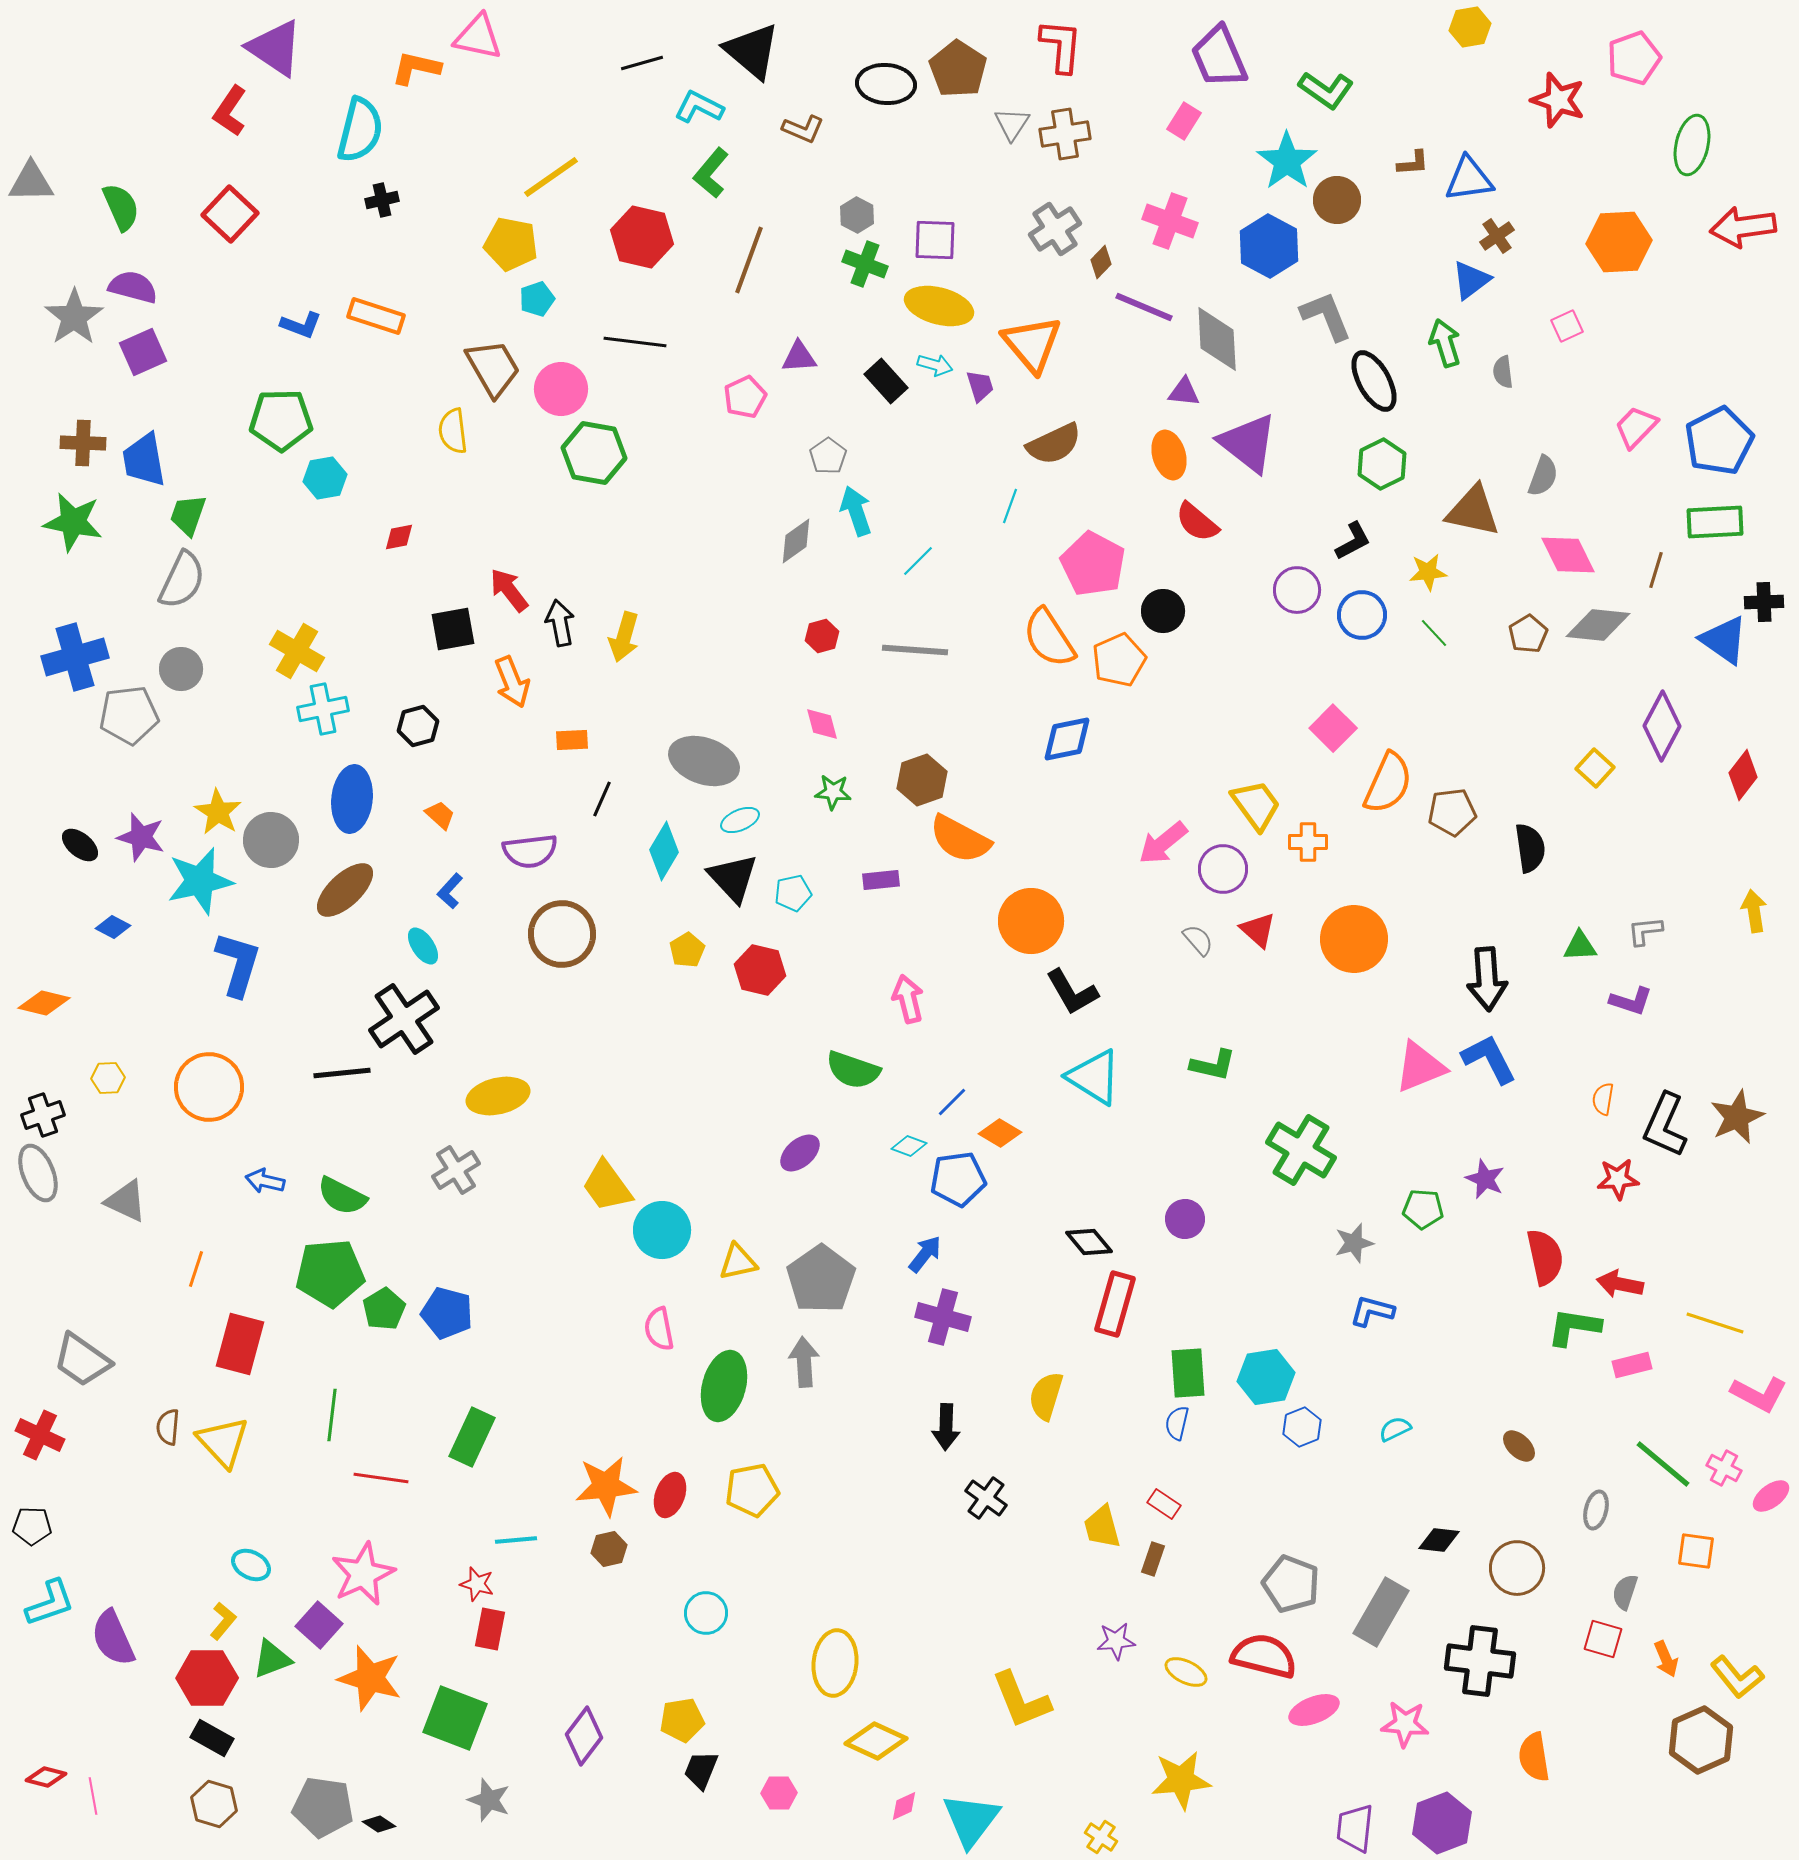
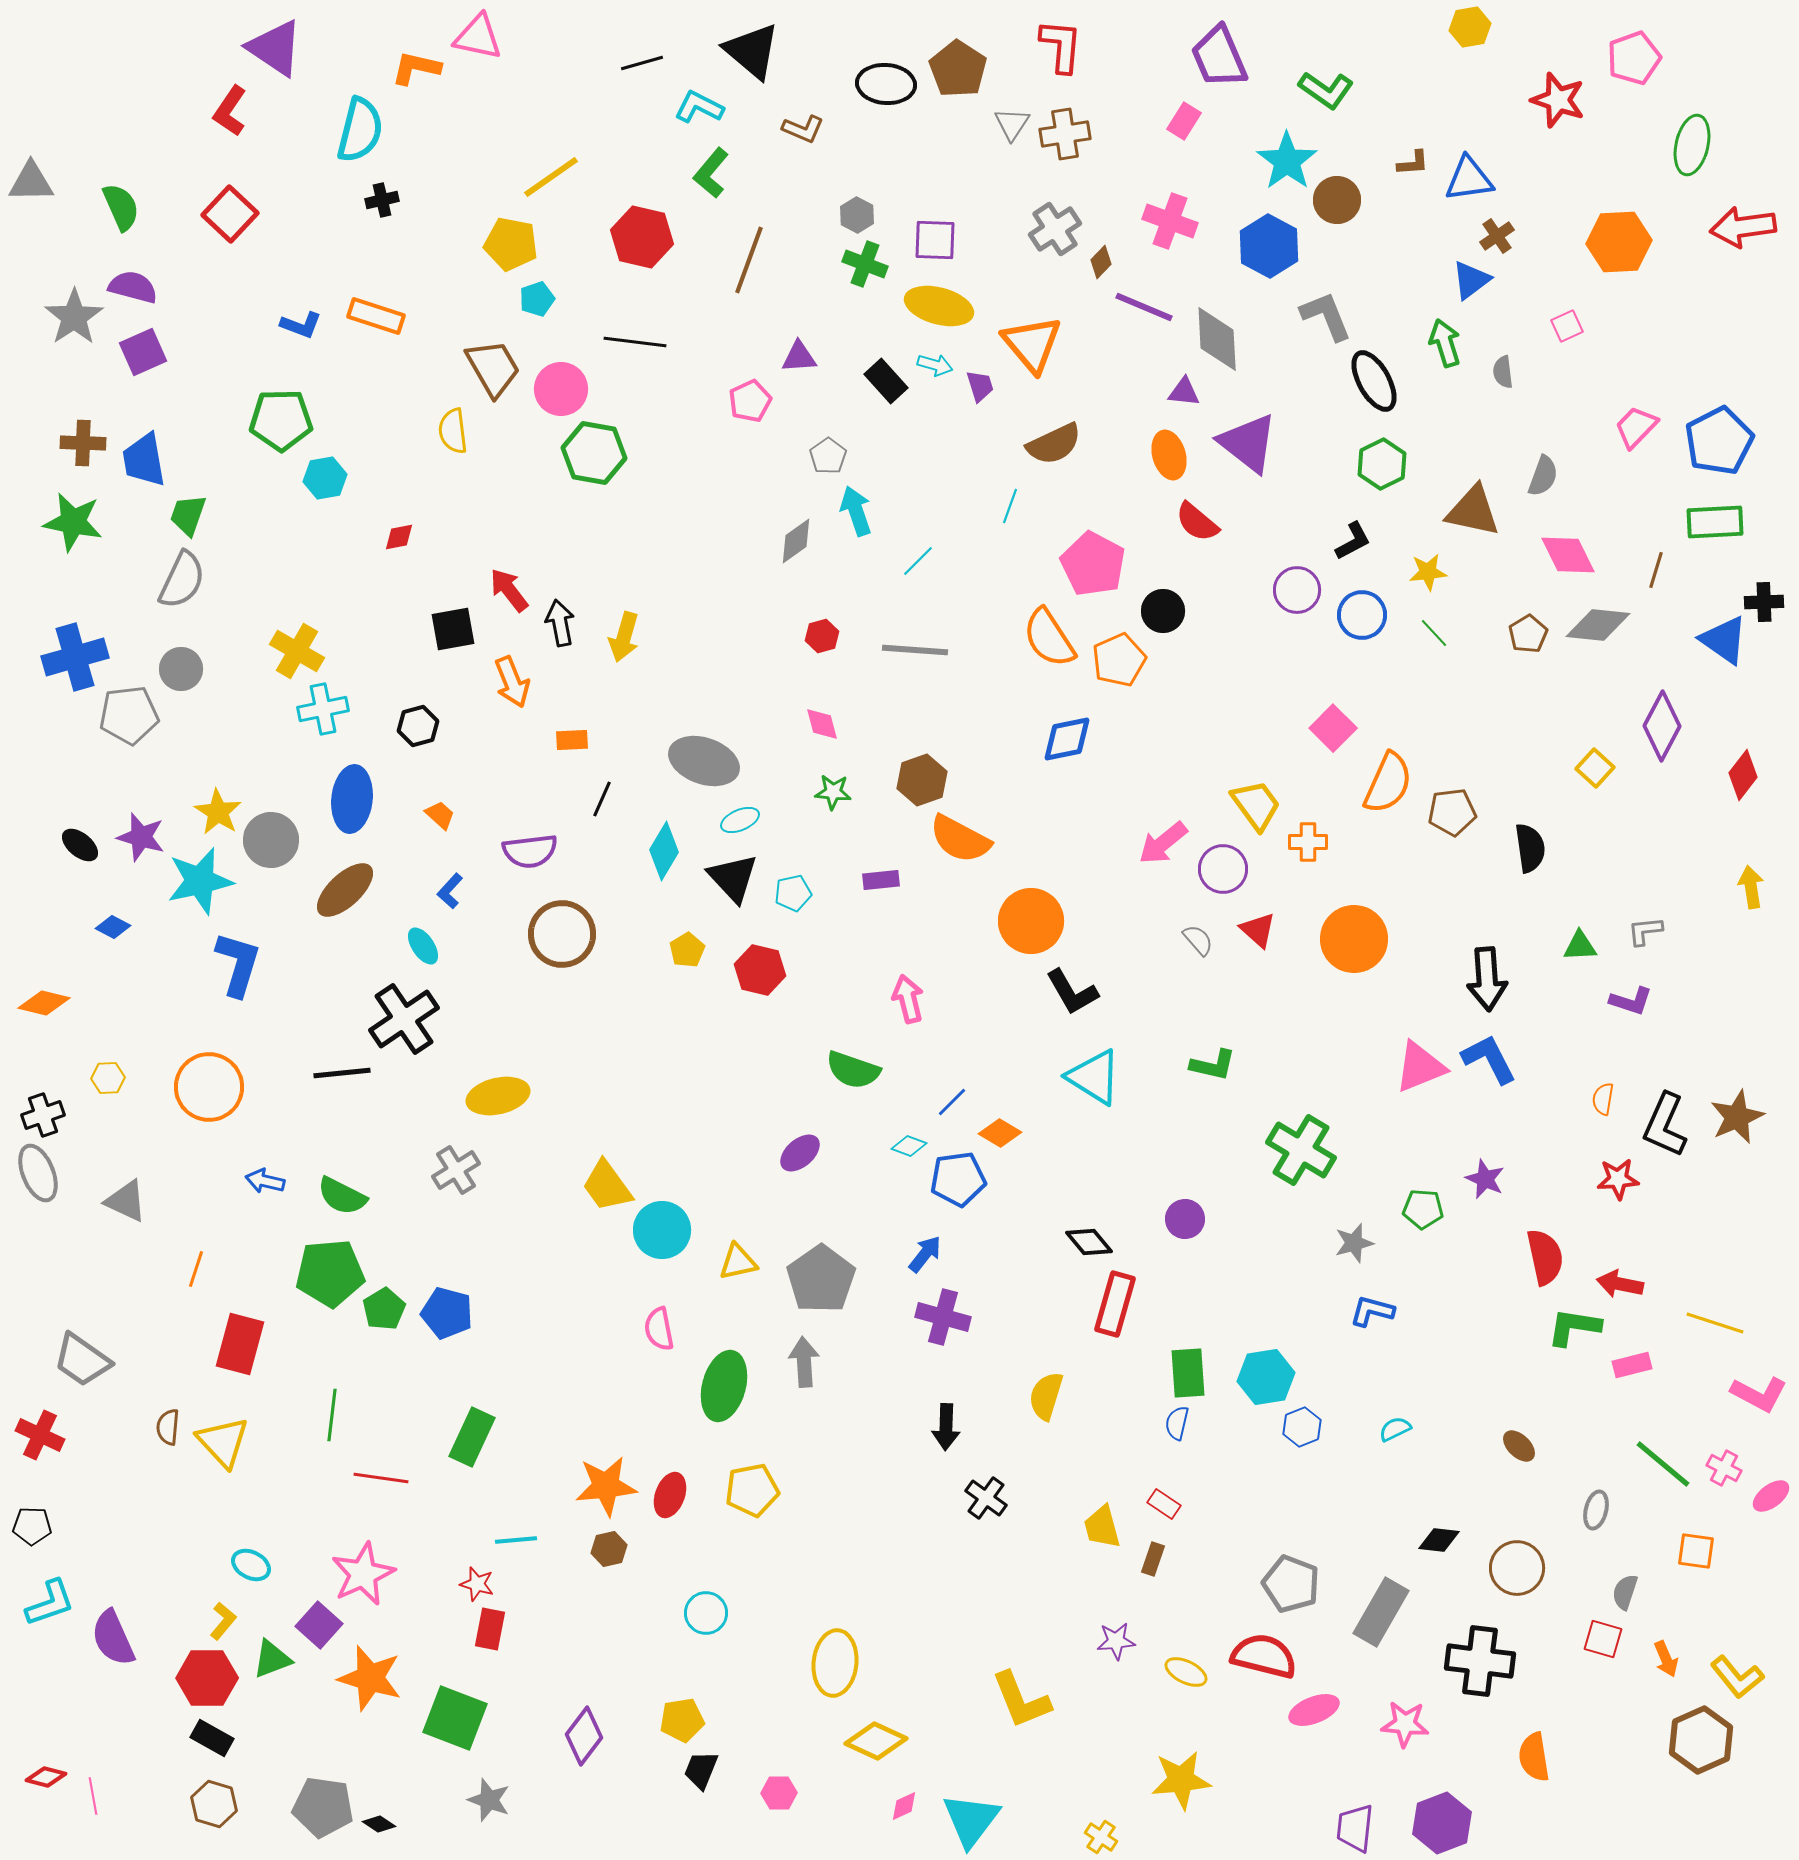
pink pentagon at (745, 397): moved 5 px right, 4 px down
yellow arrow at (1754, 911): moved 3 px left, 24 px up
